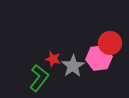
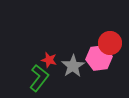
red star: moved 4 px left, 1 px down
